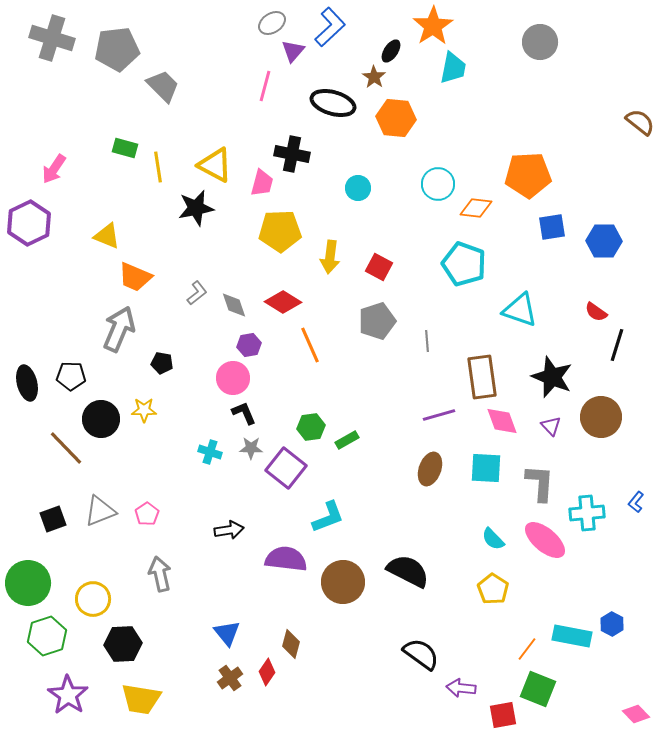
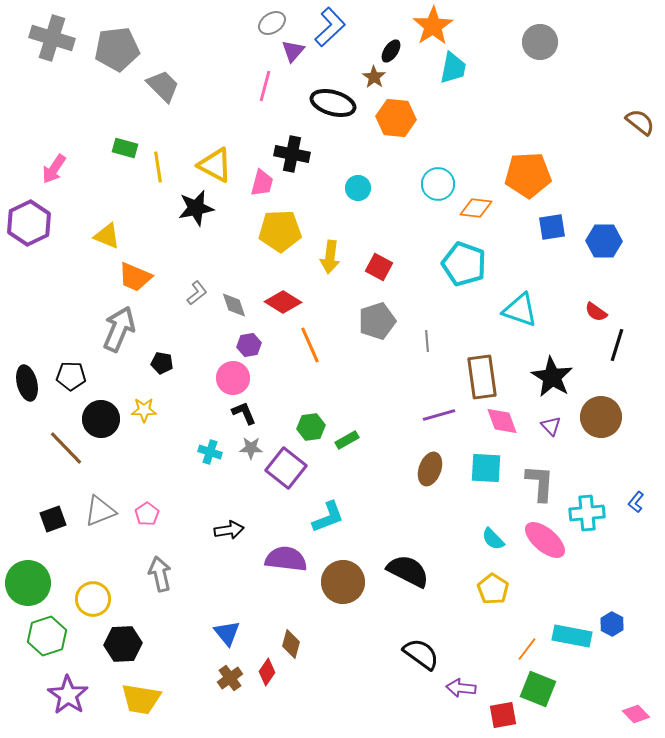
black star at (552, 377): rotated 9 degrees clockwise
